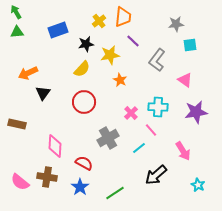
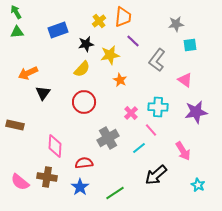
brown rectangle: moved 2 px left, 1 px down
red semicircle: rotated 36 degrees counterclockwise
